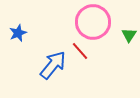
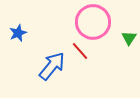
green triangle: moved 3 px down
blue arrow: moved 1 px left, 1 px down
